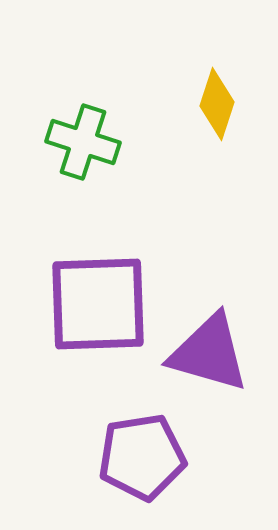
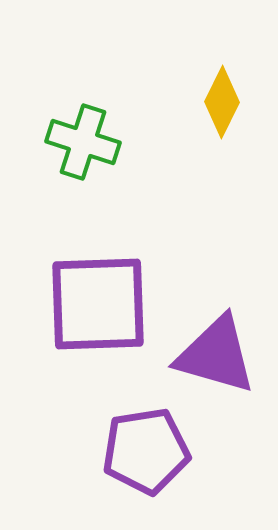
yellow diamond: moved 5 px right, 2 px up; rotated 8 degrees clockwise
purple triangle: moved 7 px right, 2 px down
purple pentagon: moved 4 px right, 6 px up
